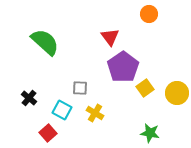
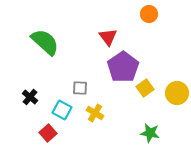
red triangle: moved 2 px left
black cross: moved 1 px right, 1 px up
